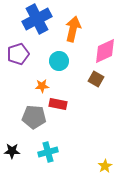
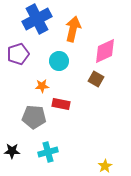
red rectangle: moved 3 px right
